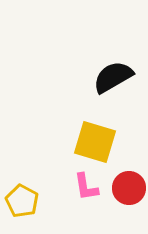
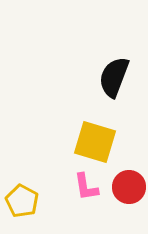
black semicircle: moved 1 px right; rotated 39 degrees counterclockwise
red circle: moved 1 px up
